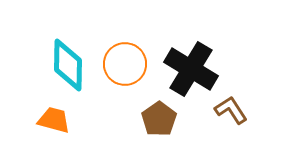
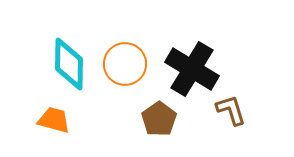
cyan diamond: moved 1 px right, 1 px up
black cross: moved 1 px right
brown L-shape: rotated 16 degrees clockwise
